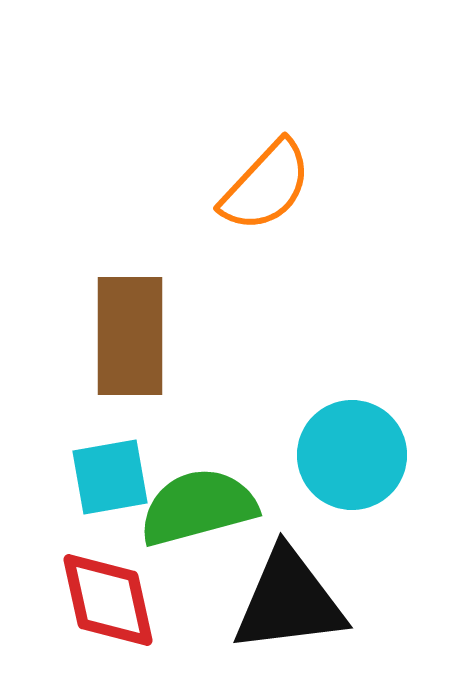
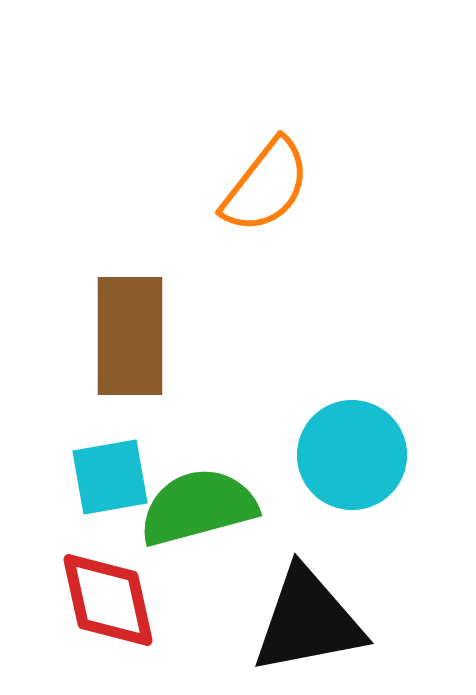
orange semicircle: rotated 5 degrees counterclockwise
black triangle: moved 19 px right, 20 px down; rotated 4 degrees counterclockwise
